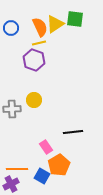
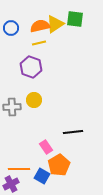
orange semicircle: moved 1 px up; rotated 78 degrees counterclockwise
purple hexagon: moved 3 px left, 7 px down
gray cross: moved 2 px up
orange line: moved 2 px right
